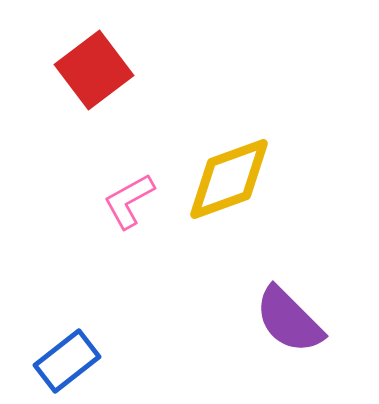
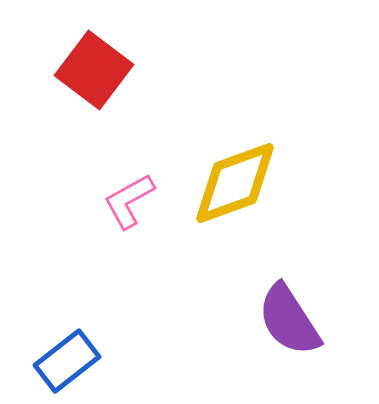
red square: rotated 16 degrees counterclockwise
yellow diamond: moved 6 px right, 4 px down
purple semicircle: rotated 12 degrees clockwise
